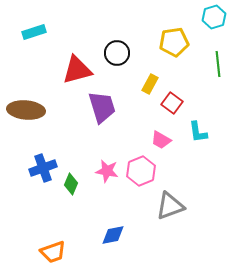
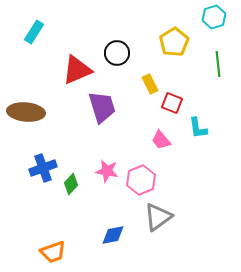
cyan rectangle: rotated 40 degrees counterclockwise
yellow pentagon: rotated 24 degrees counterclockwise
red triangle: rotated 8 degrees counterclockwise
yellow rectangle: rotated 54 degrees counterclockwise
red square: rotated 15 degrees counterclockwise
brown ellipse: moved 2 px down
cyan L-shape: moved 4 px up
pink trapezoid: rotated 20 degrees clockwise
pink hexagon: moved 9 px down
green diamond: rotated 20 degrees clockwise
gray triangle: moved 12 px left, 11 px down; rotated 16 degrees counterclockwise
